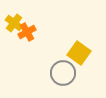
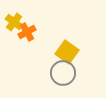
yellow cross: moved 1 px up
yellow square: moved 12 px left, 1 px up
